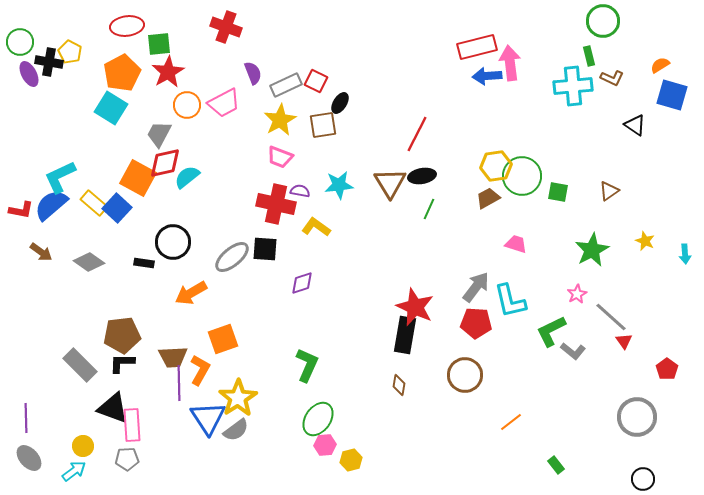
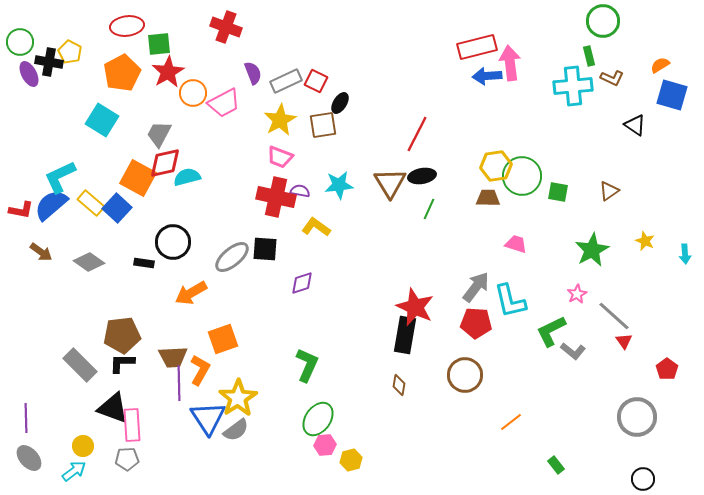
gray rectangle at (286, 85): moved 4 px up
orange circle at (187, 105): moved 6 px right, 12 px up
cyan square at (111, 108): moved 9 px left, 12 px down
cyan semicircle at (187, 177): rotated 24 degrees clockwise
brown trapezoid at (488, 198): rotated 30 degrees clockwise
yellow rectangle at (94, 203): moved 3 px left
red cross at (276, 204): moved 7 px up
gray line at (611, 317): moved 3 px right, 1 px up
